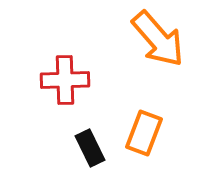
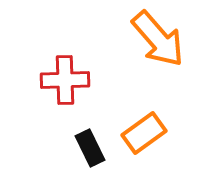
orange rectangle: rotated 33 degrees clockwise
